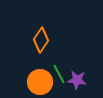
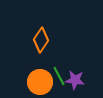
green line: moved 2 px down
purple star: moved 2 px left
